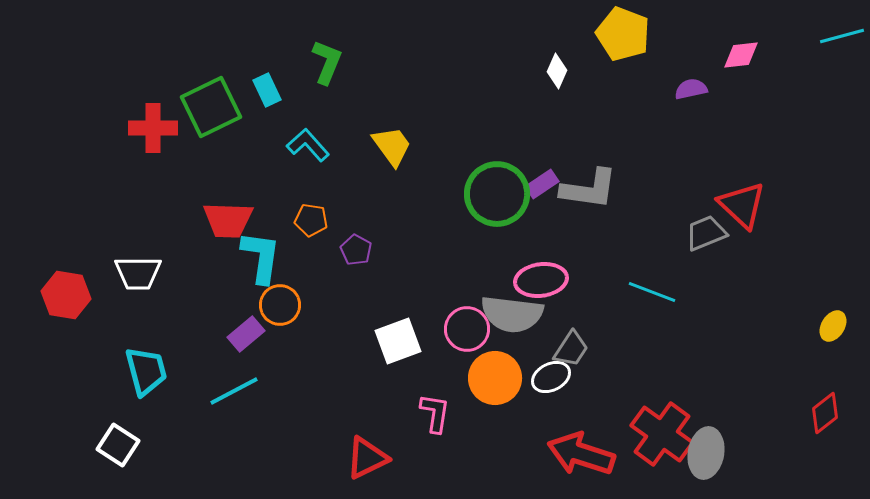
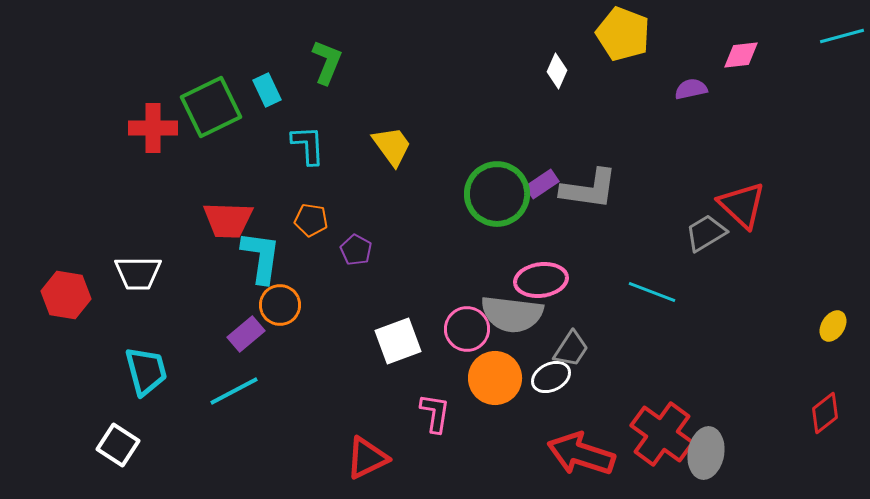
cyan L-shape at (308, 145): rotated 39 degrees clockwise
gray trapezoid at (706, 233): rotated 9 degrees counterclockwise
